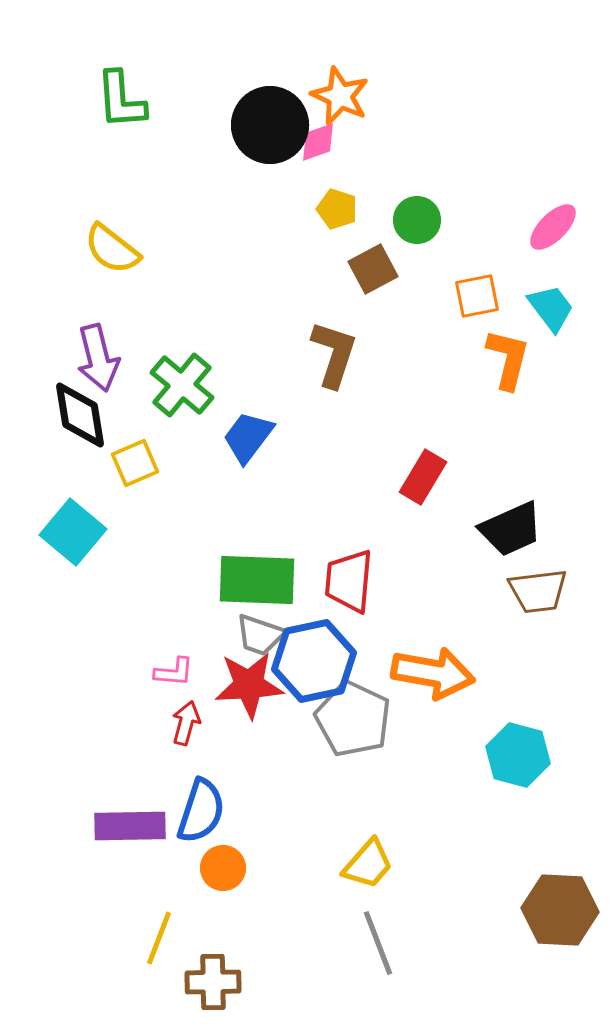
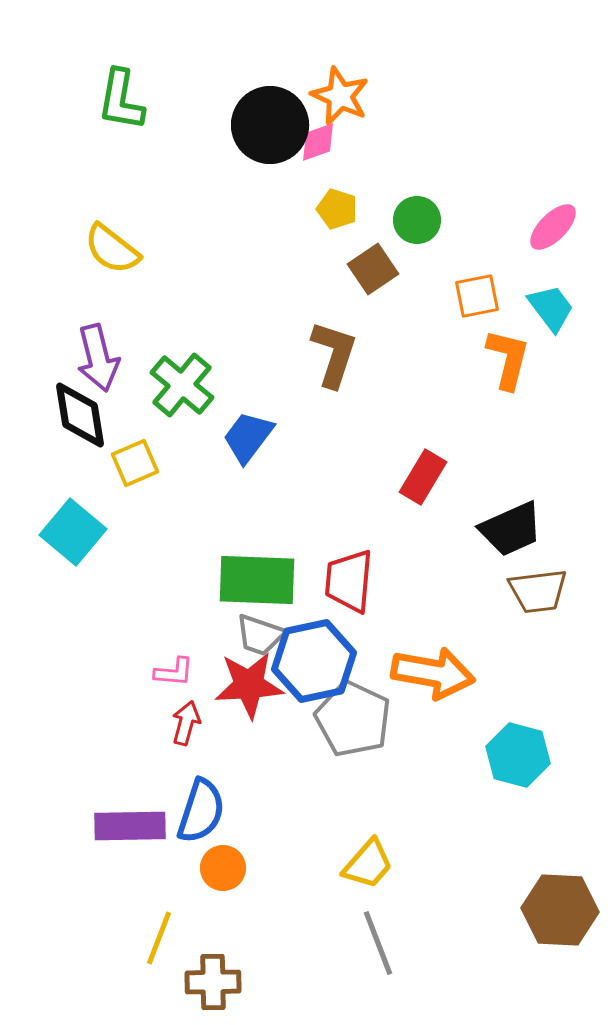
green L-shape: rotated 14 degrees clockwise
brown square: rotated 6 degrees counterclockwise
